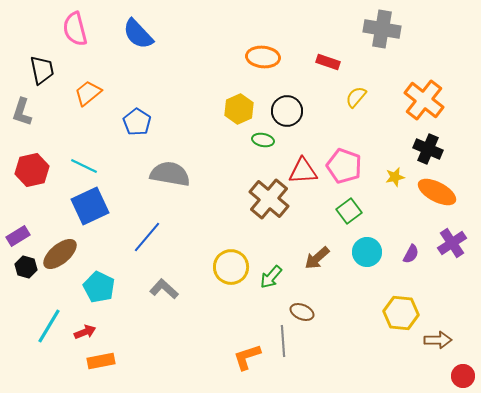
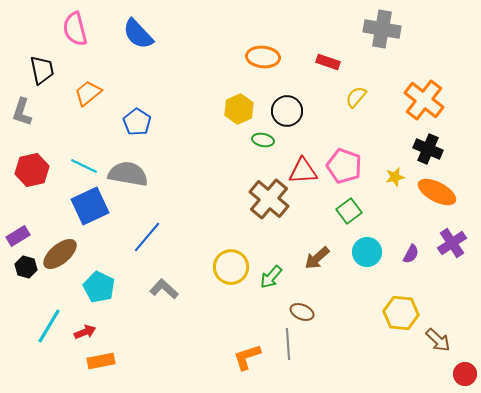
gray semicircle at (170, 174): moved 42 px left
brown arrow at (438, 340): rotated 44 degrees clockwise
gray line at (283, 341): moved 5 px right, 3 px down
red circle at (463, 376): moved 2 px right, 2 px up
